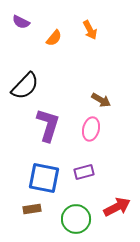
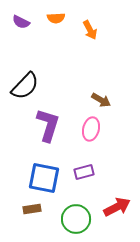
orange semicircle: moved 2 px right, 20 px up; rotated 48 degrees clockwise
